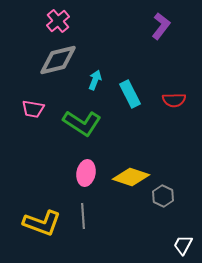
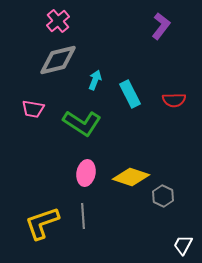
yellow L-shape: rotated 141 degrees clockwise
